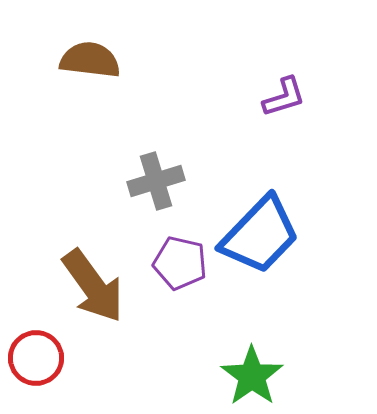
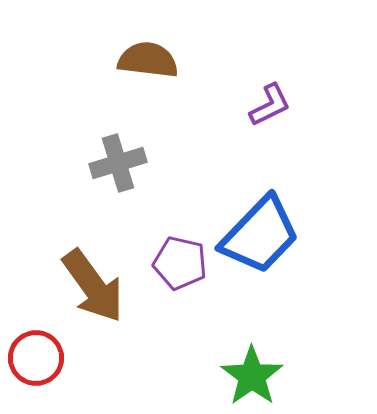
brown semicircle: moved 58 px right
purple L-shape: moved 14 px left, 8 px down; rotated 9 degrees counterclockwise
gray cross: moved 38 px left, 18 px up
